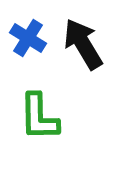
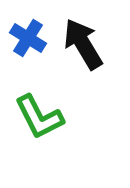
green L-shape: rotated 26 degrees counterclockwise
